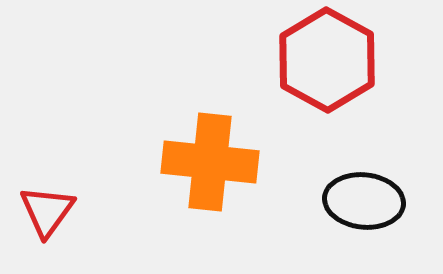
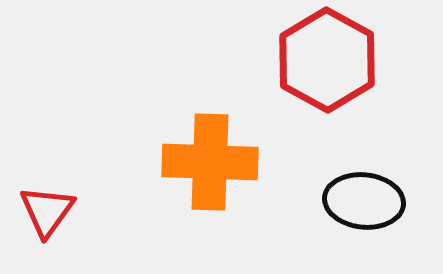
orange cross: rotated 4 degrees counterclockwise
